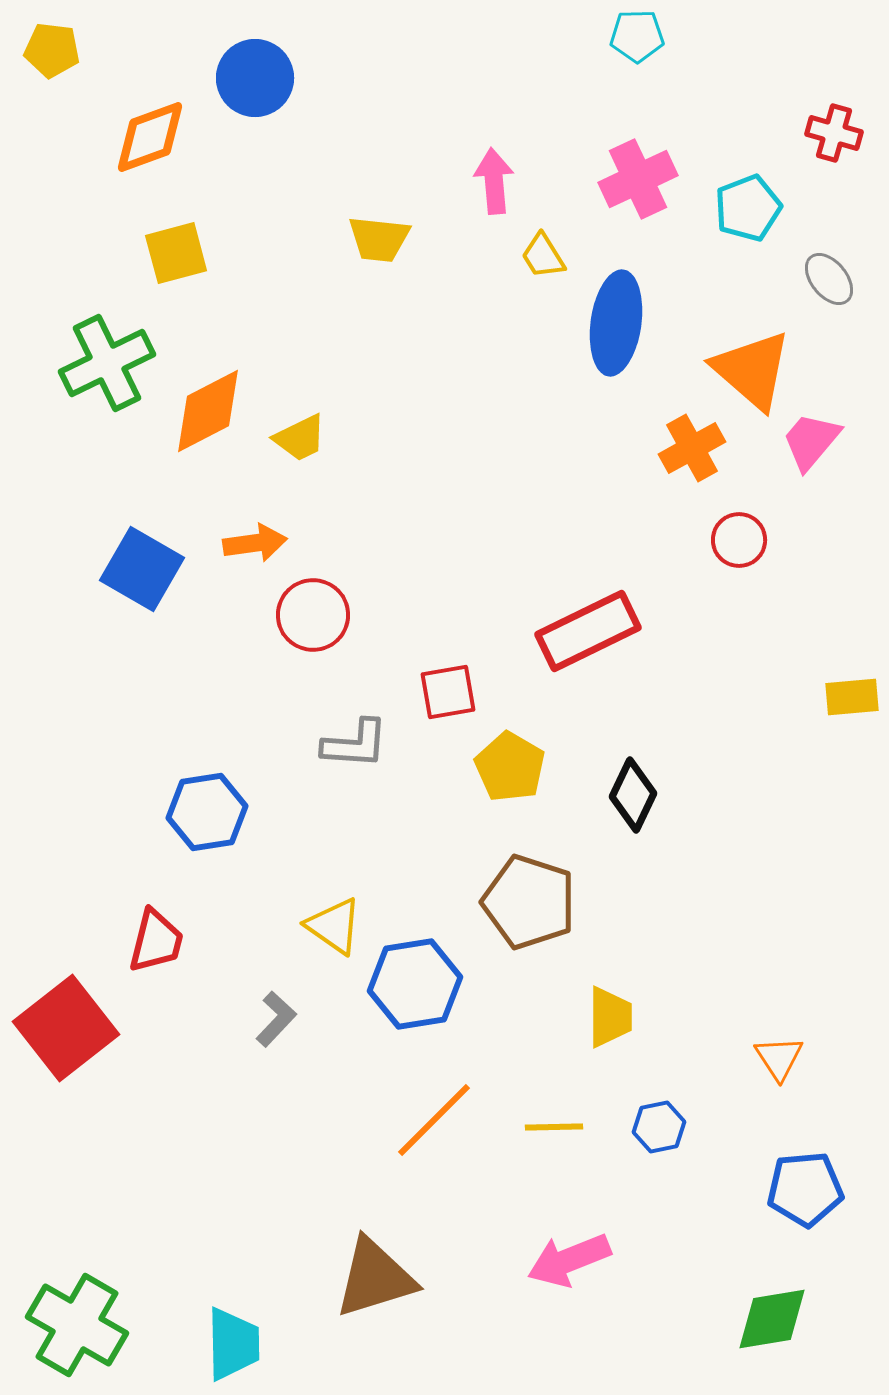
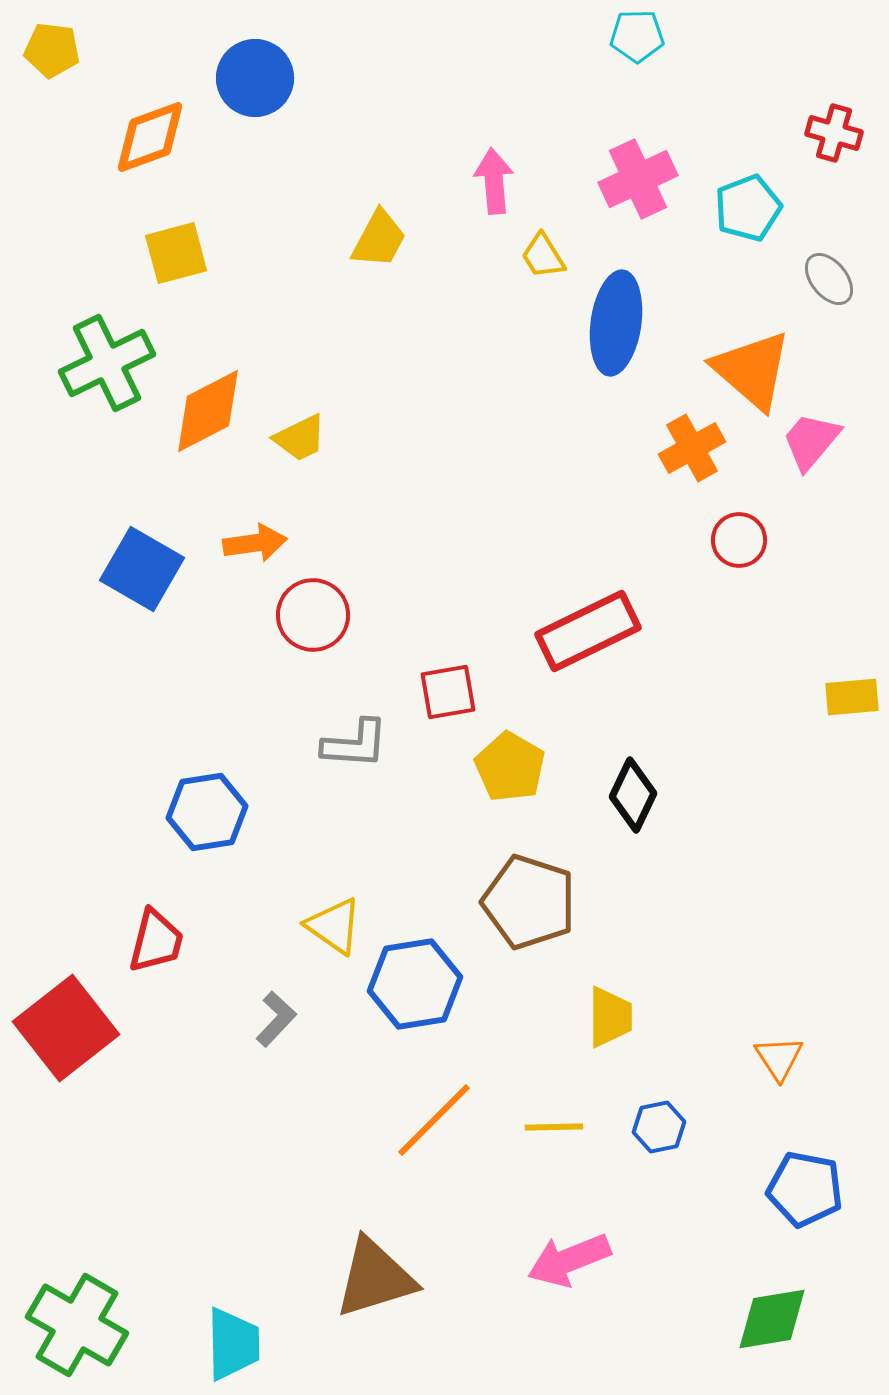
yellow trapezoid at (379, 239): rotated 68 degrees counterclockwise
blue pentagon at (805, 1189): rotated 16 degrees clockwise
